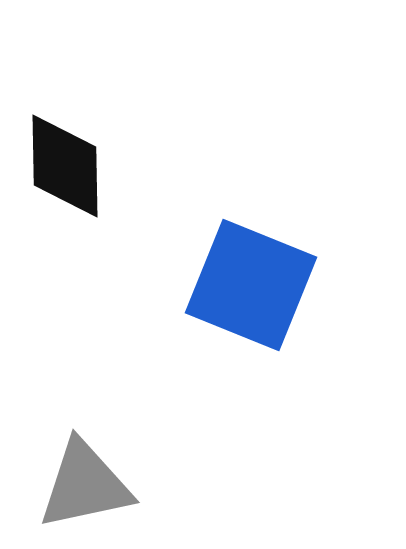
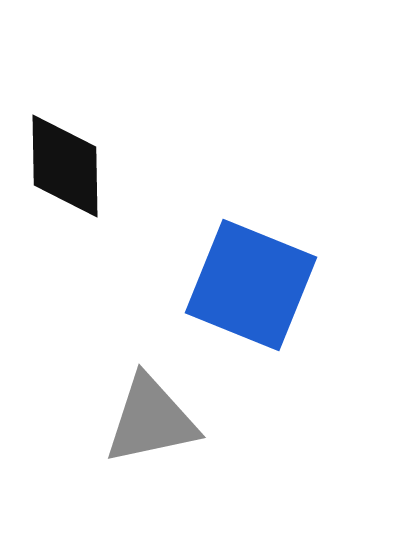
gray triangle: moved 66 px right, 65 px up
